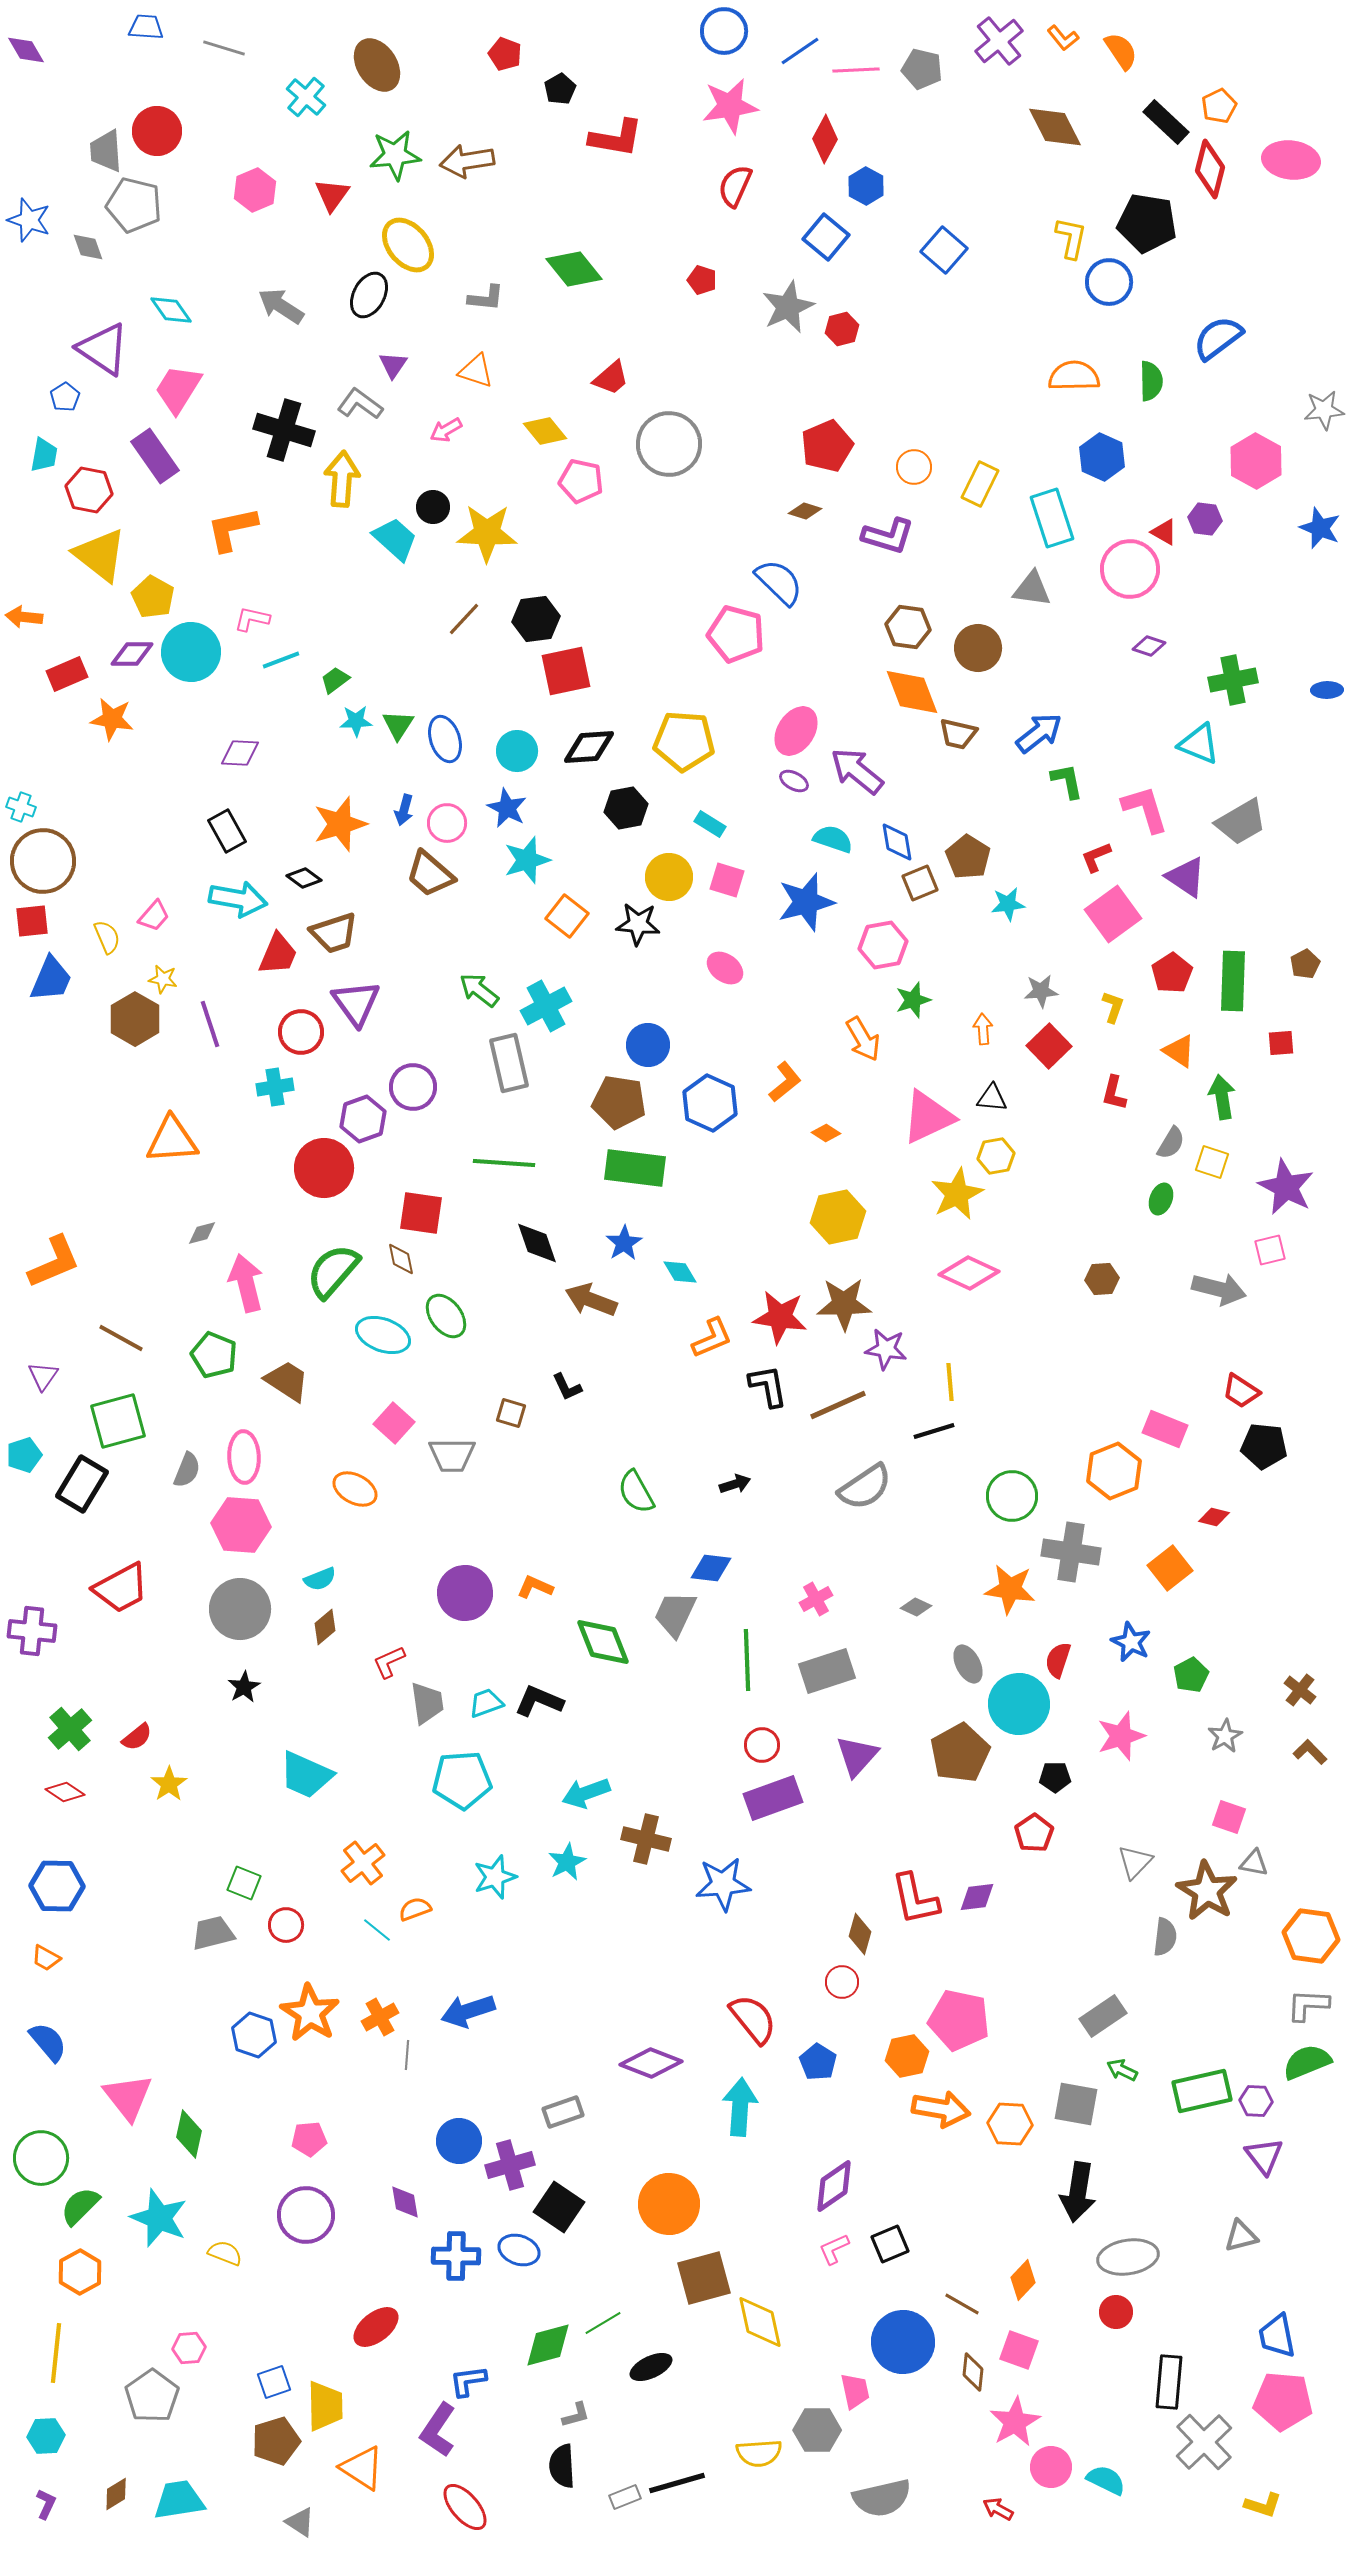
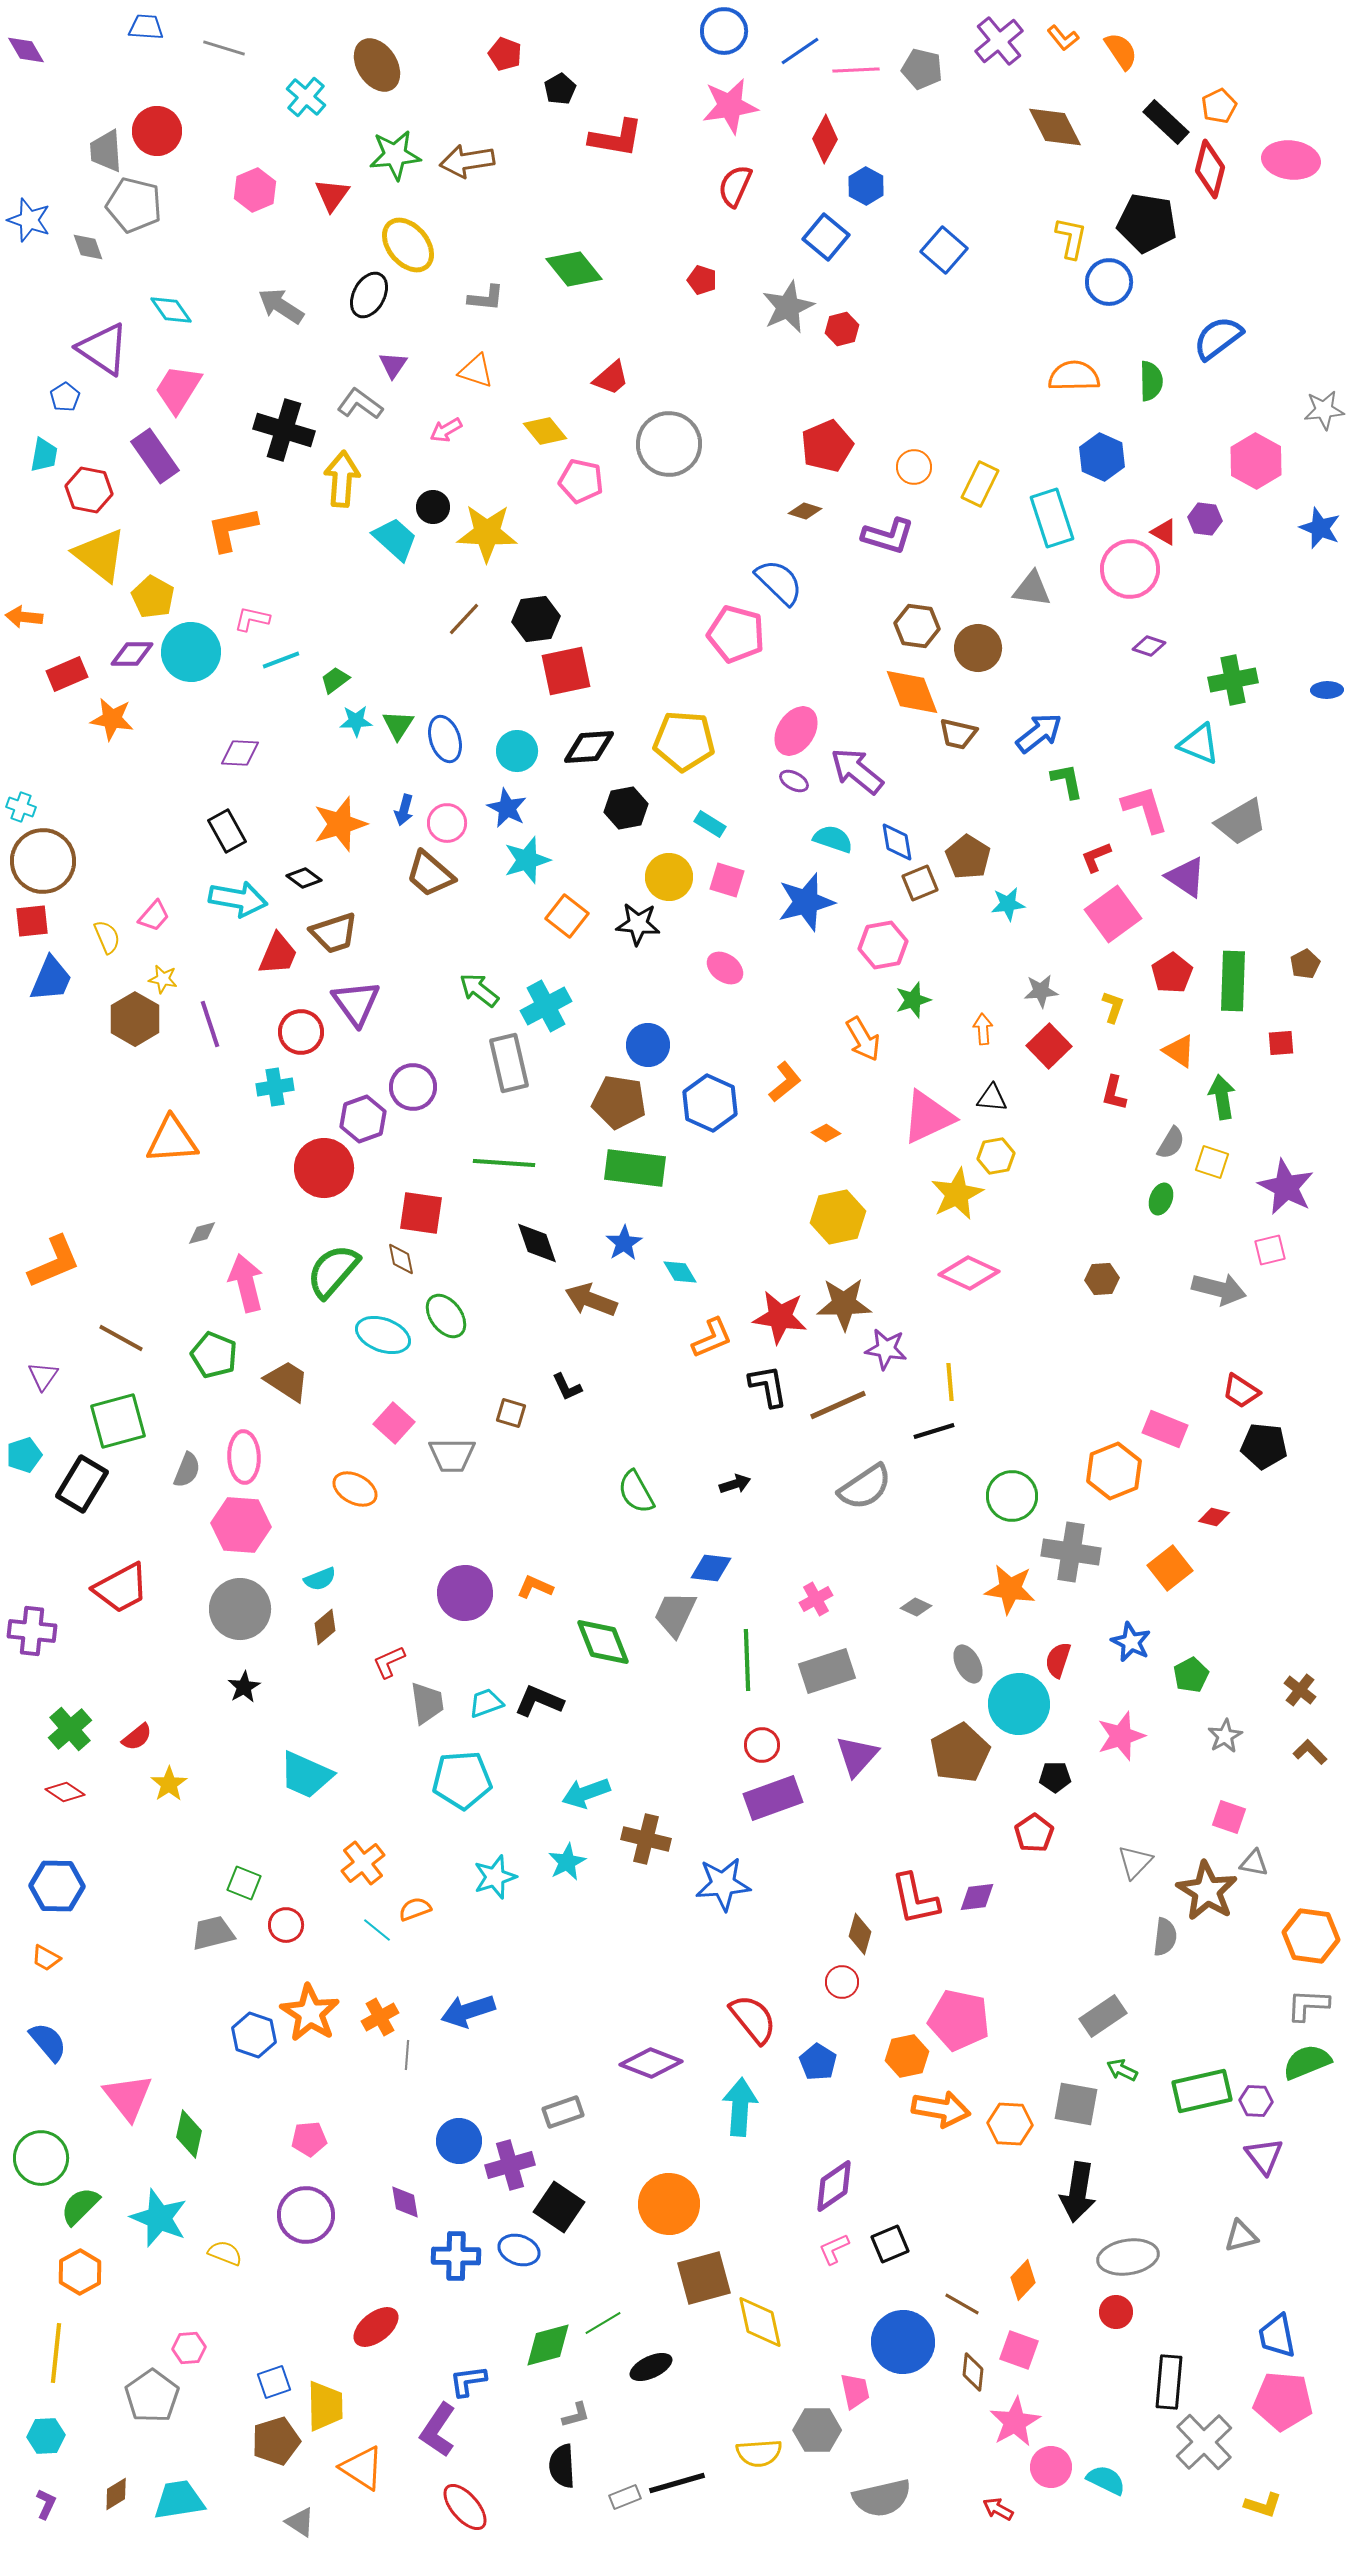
brown hexagon at (908, 627): moved 9 px right, 1 px up
